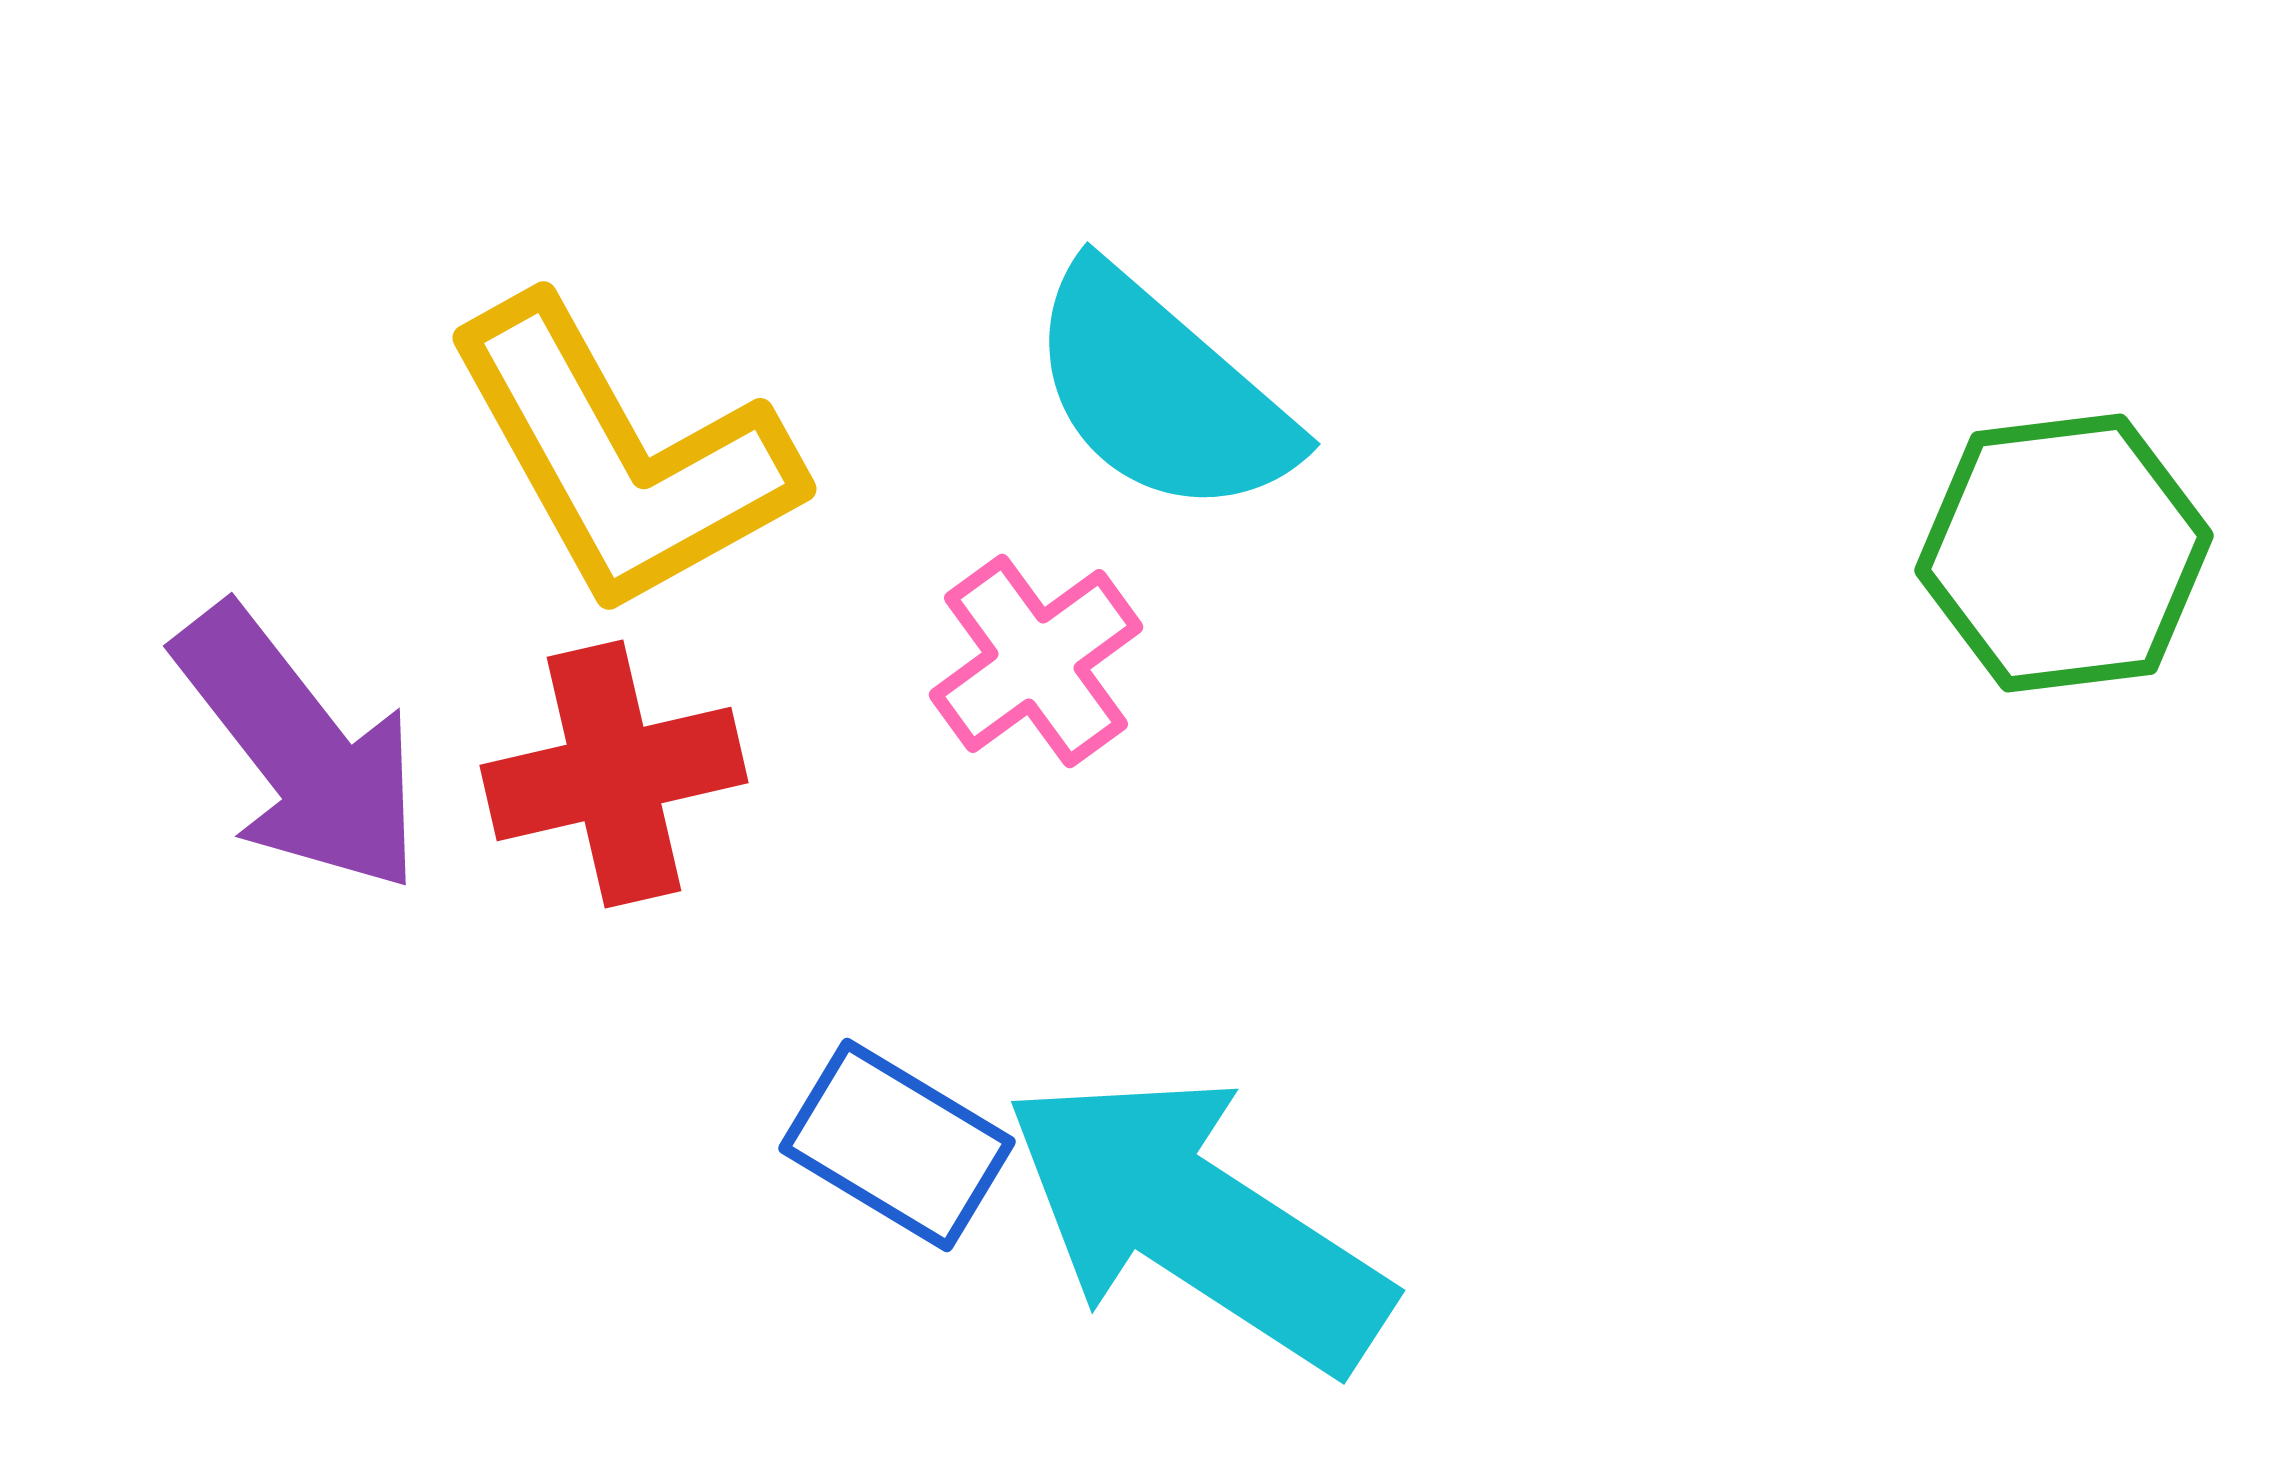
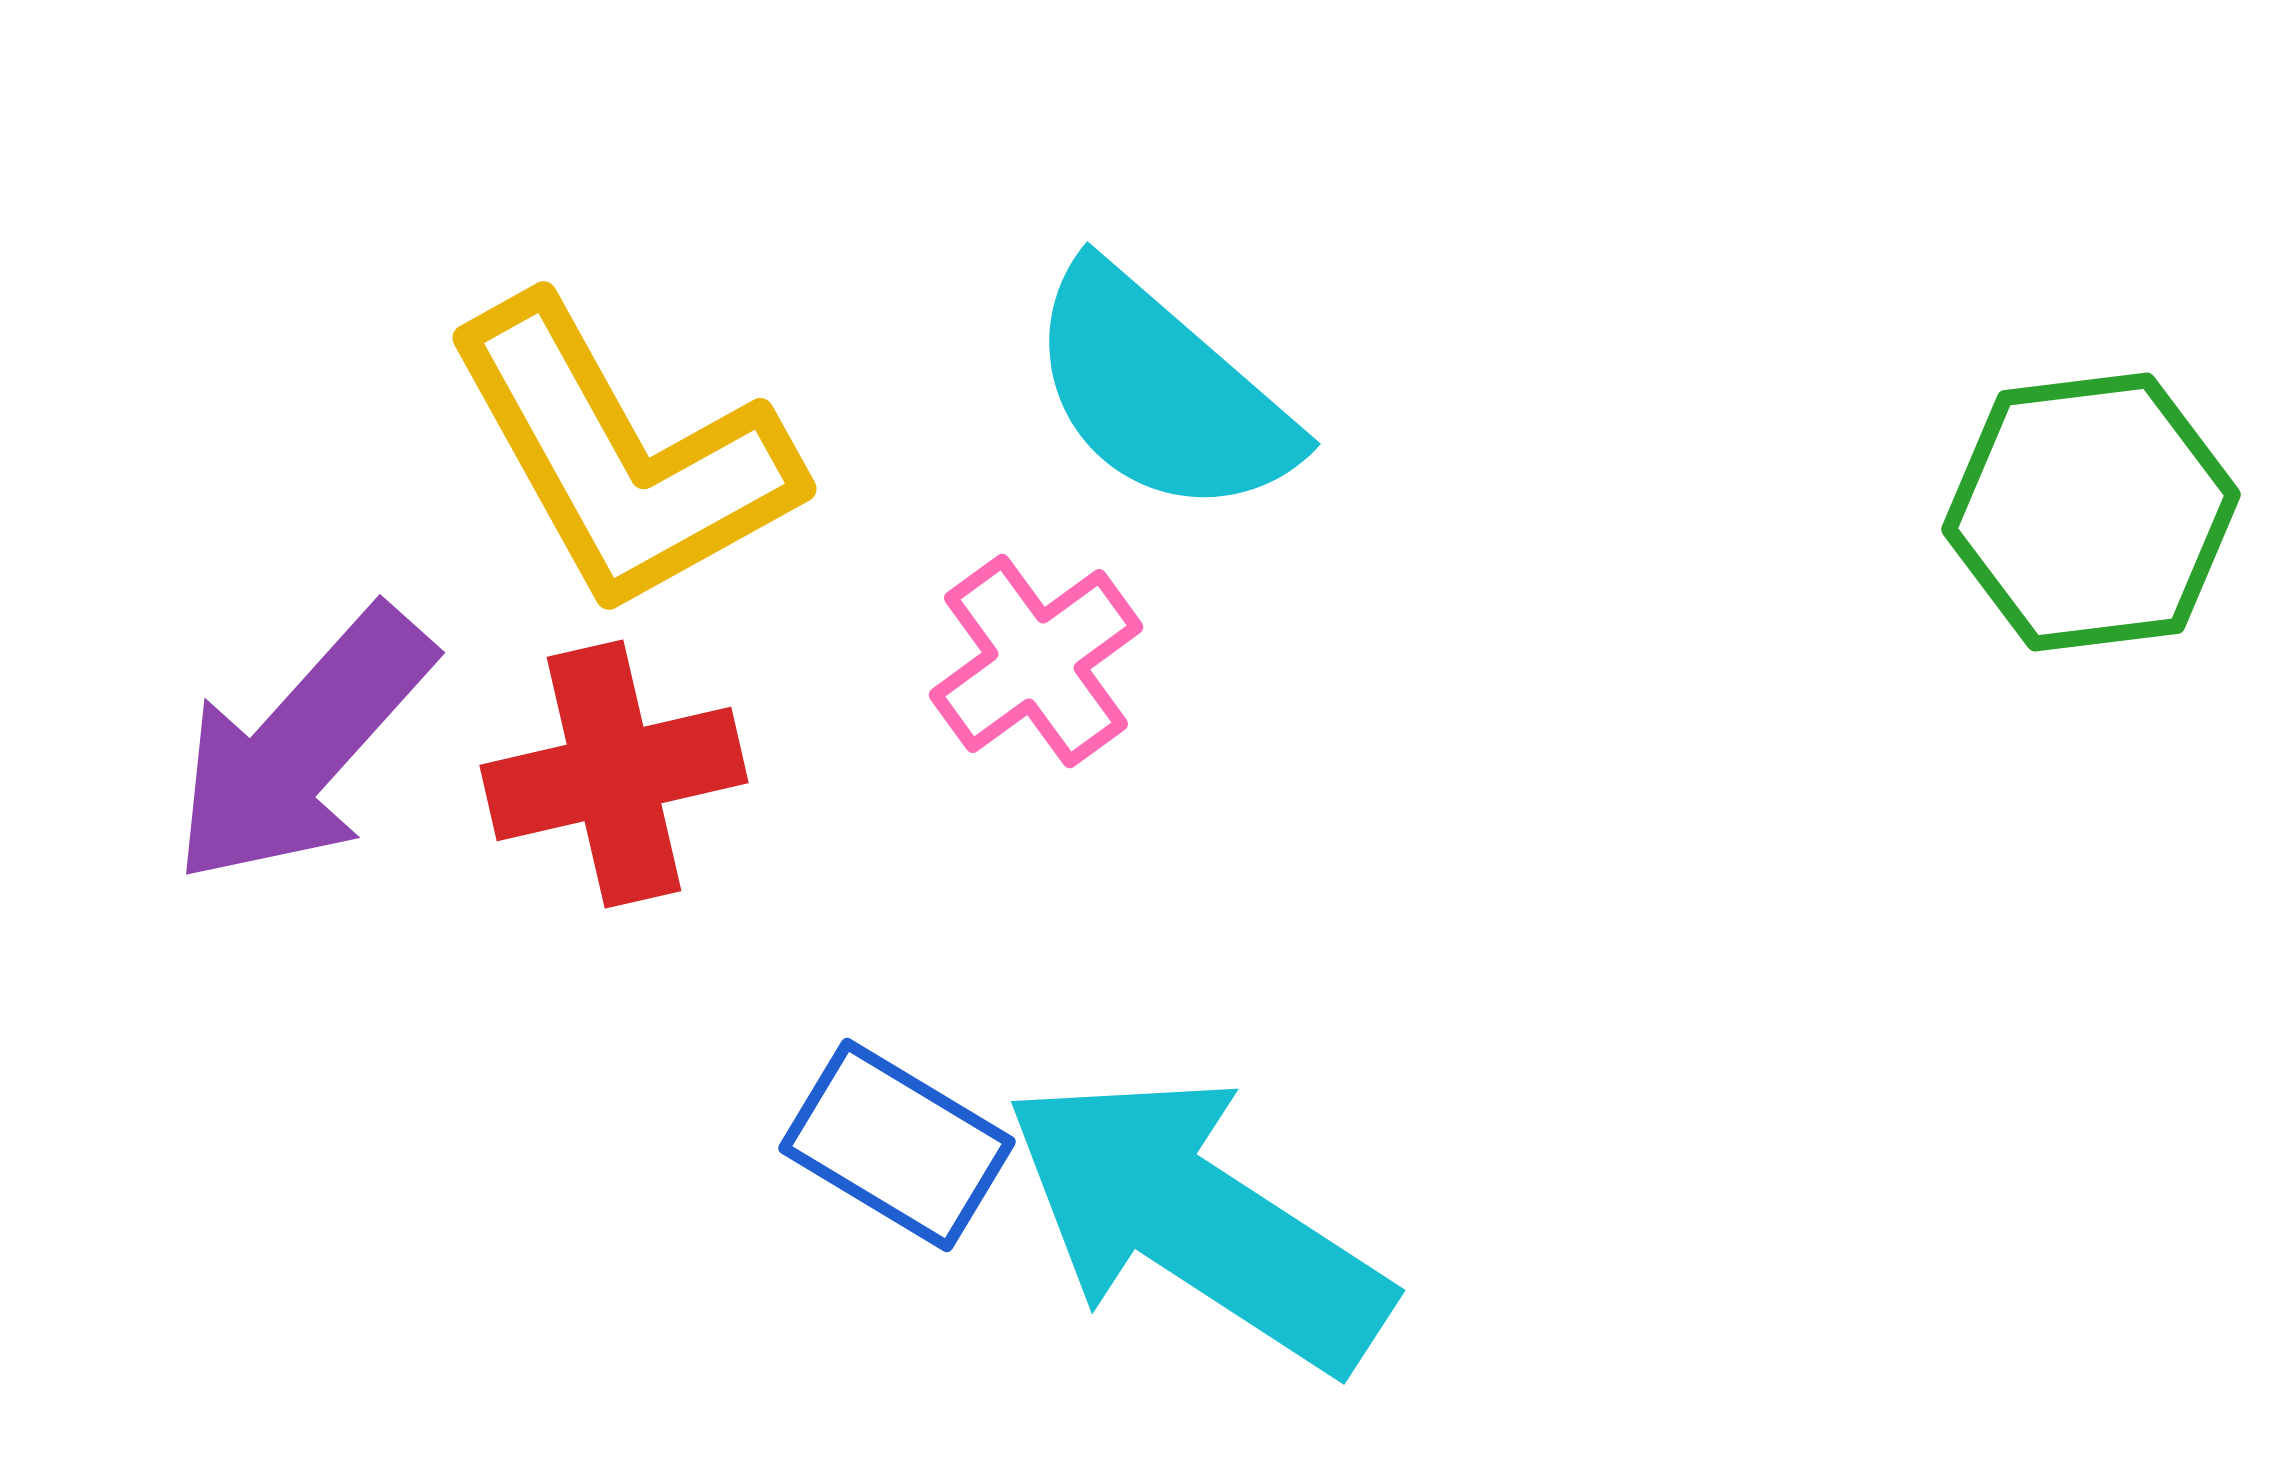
green hexagon: moved 27 px right, 41 px up
purple arrow: moved 3 px right, 3 px up; rotated 80 degrees clockwise
